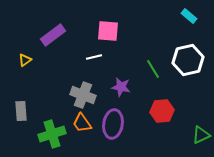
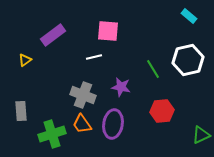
orange trapezoid: moved 1 px down
